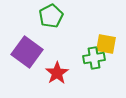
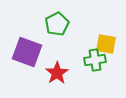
green pentagon: moved 6 px right, 8 px down
purple square: rotated 16 degrees counterclockwise
green cross: moved 1 px right, 2 px down
